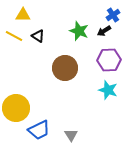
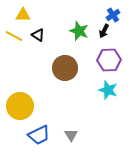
black arrow: rotated 32 degrees counterclockwise
black triangle: moved 1 px up
yellow circle: moved 4 px right, 2 px up
blue trapezoid: moved 5 px down
